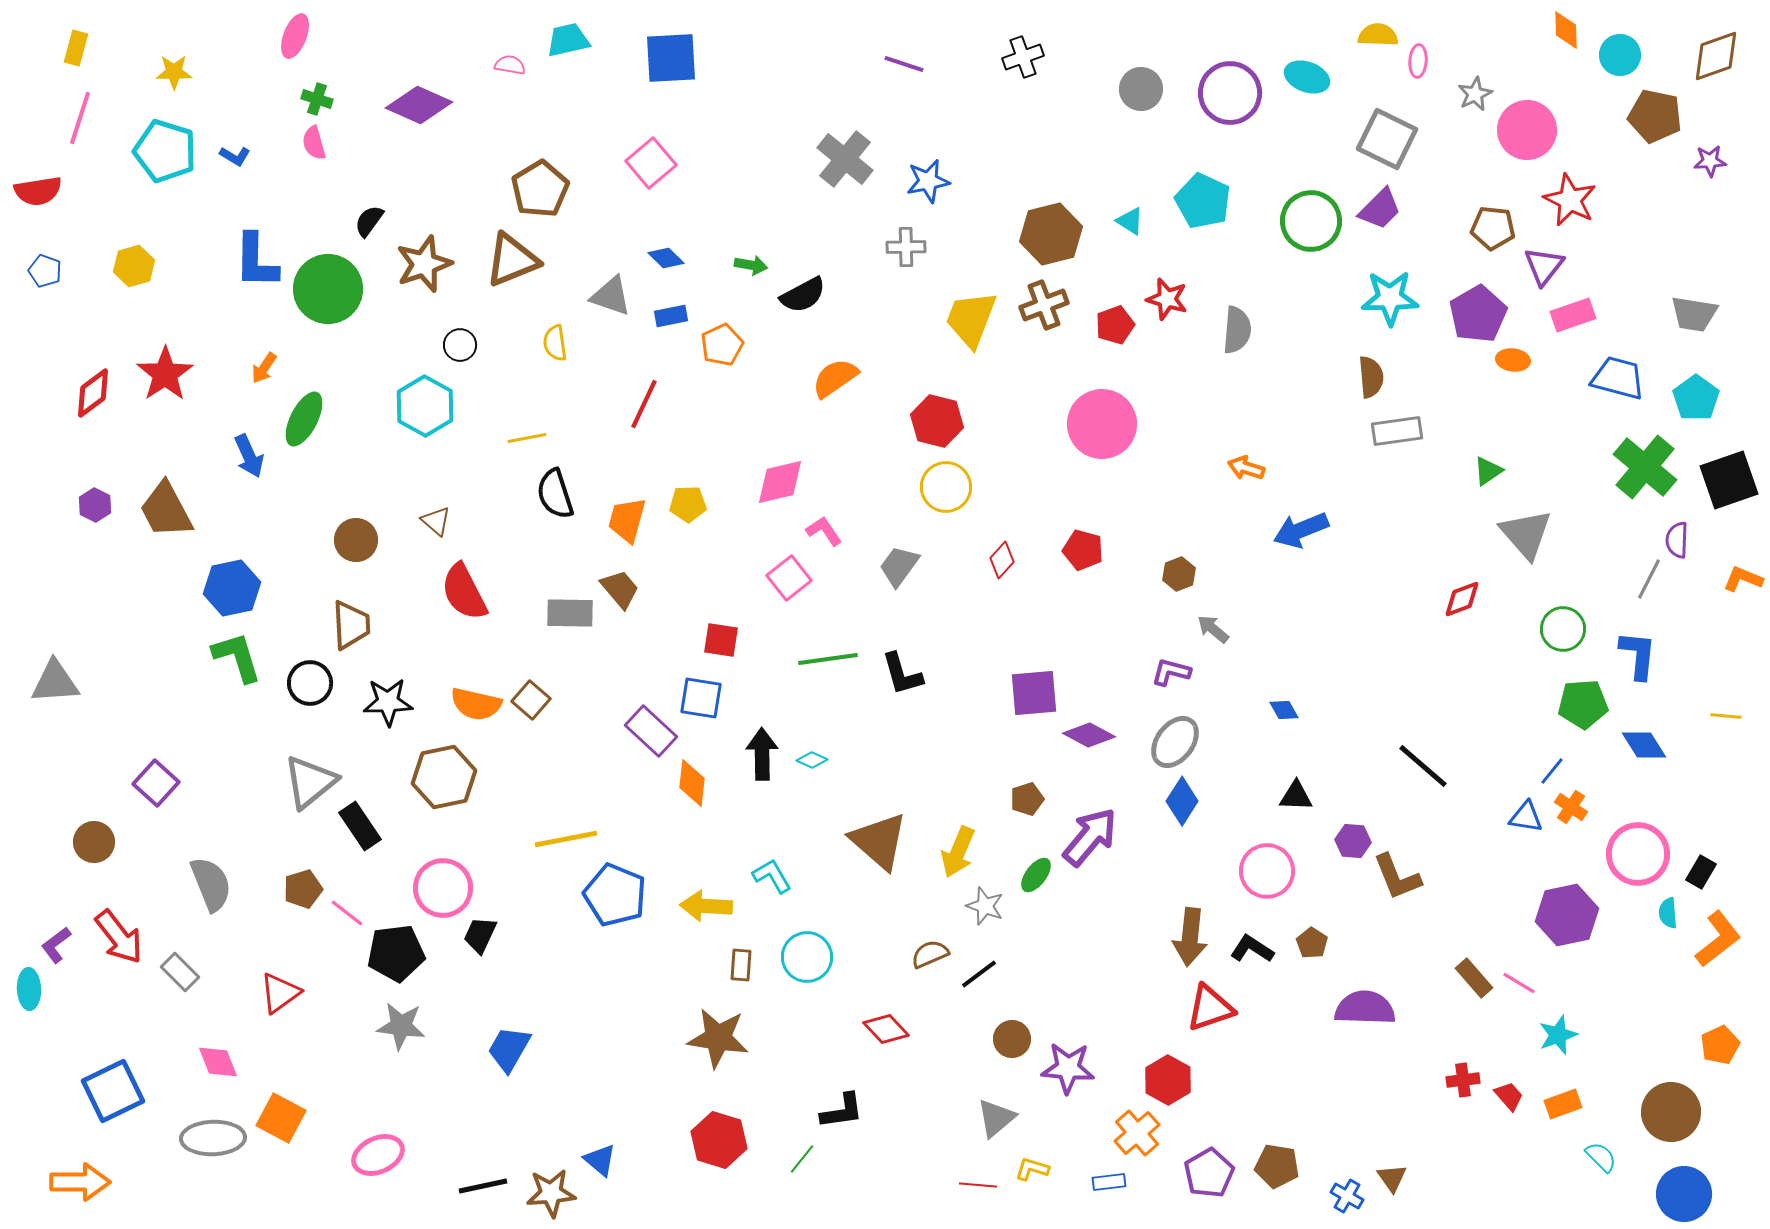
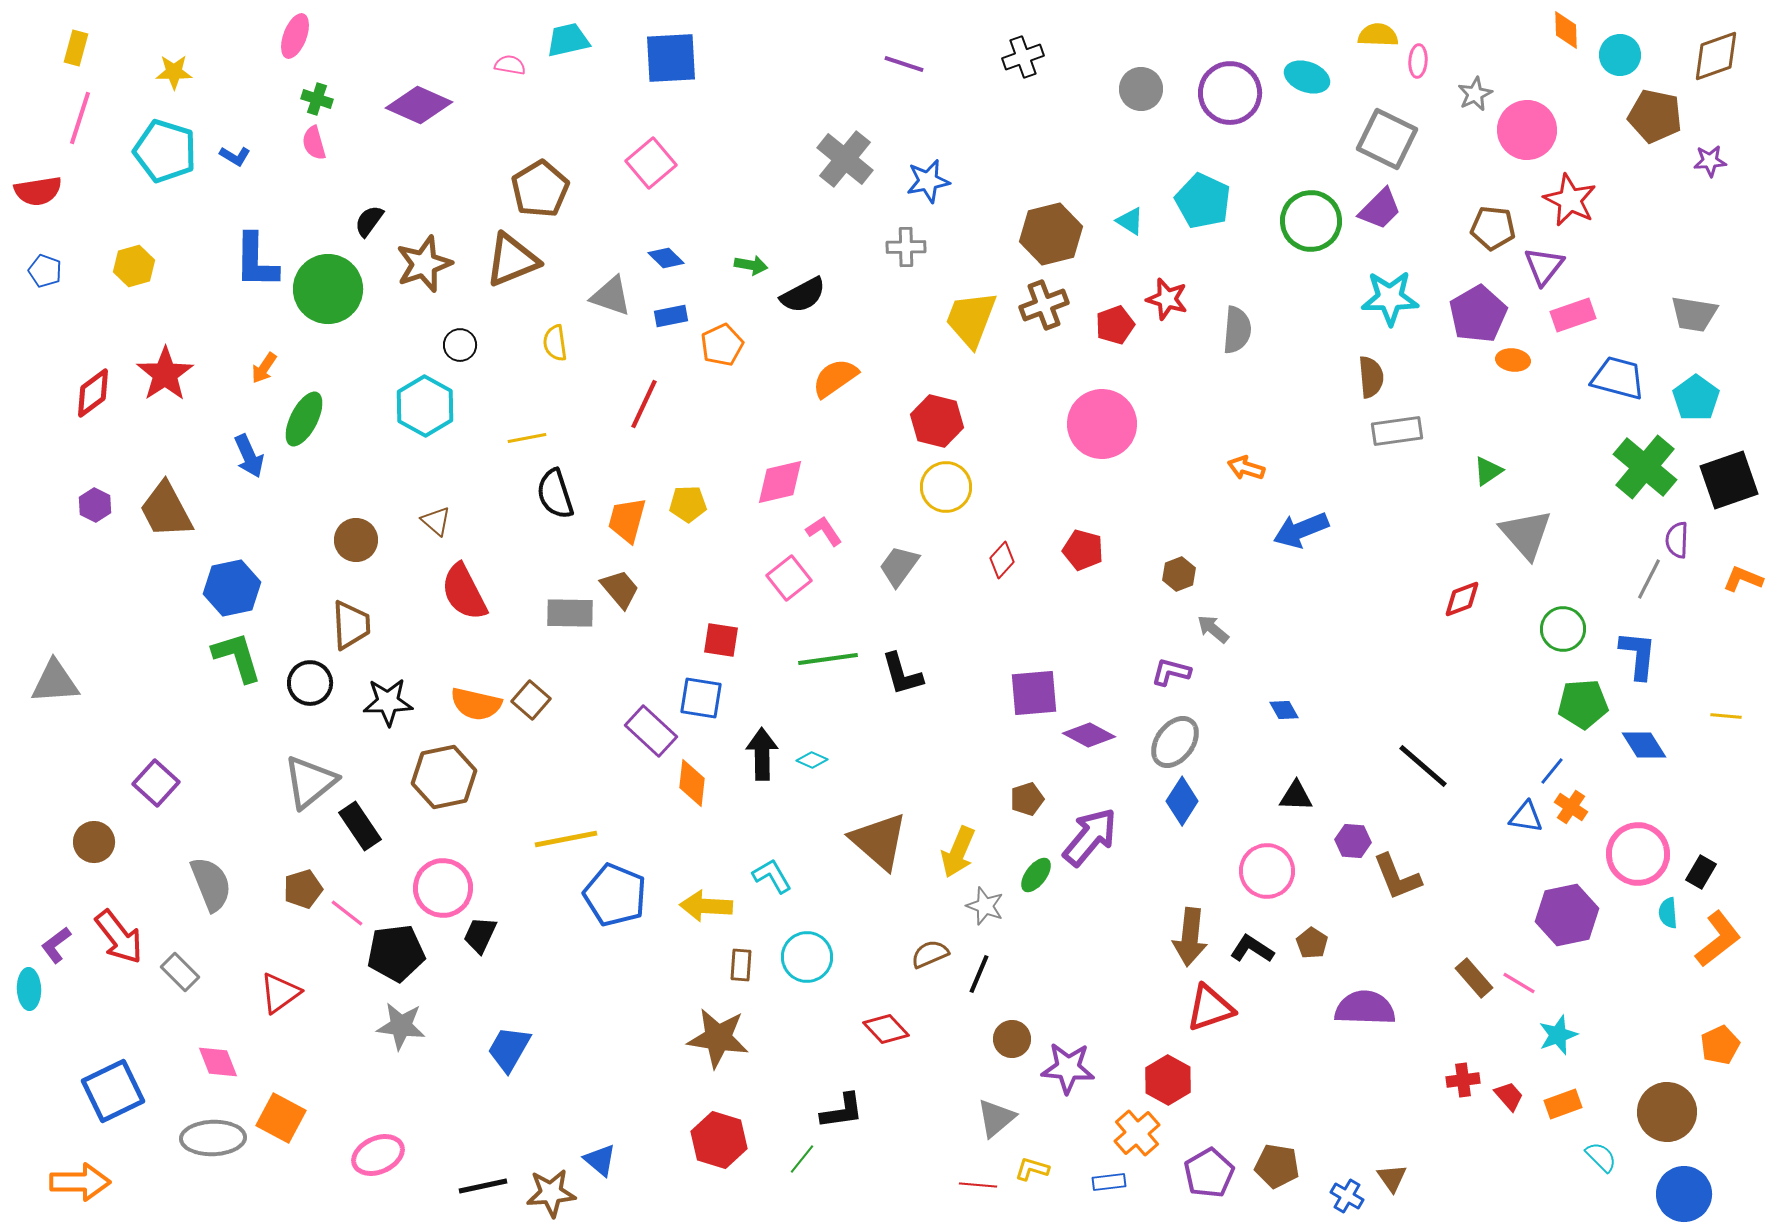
black line at (979, 974): rotated 30 degrees counterclockwise
brown circle at (1671, 1112): moved 4 px left
